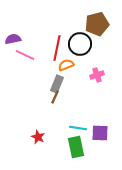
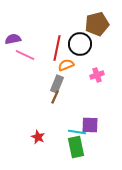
cyan line: moved 1 px left, 4 px down
purple square: moved 10 px left, 8 px up
